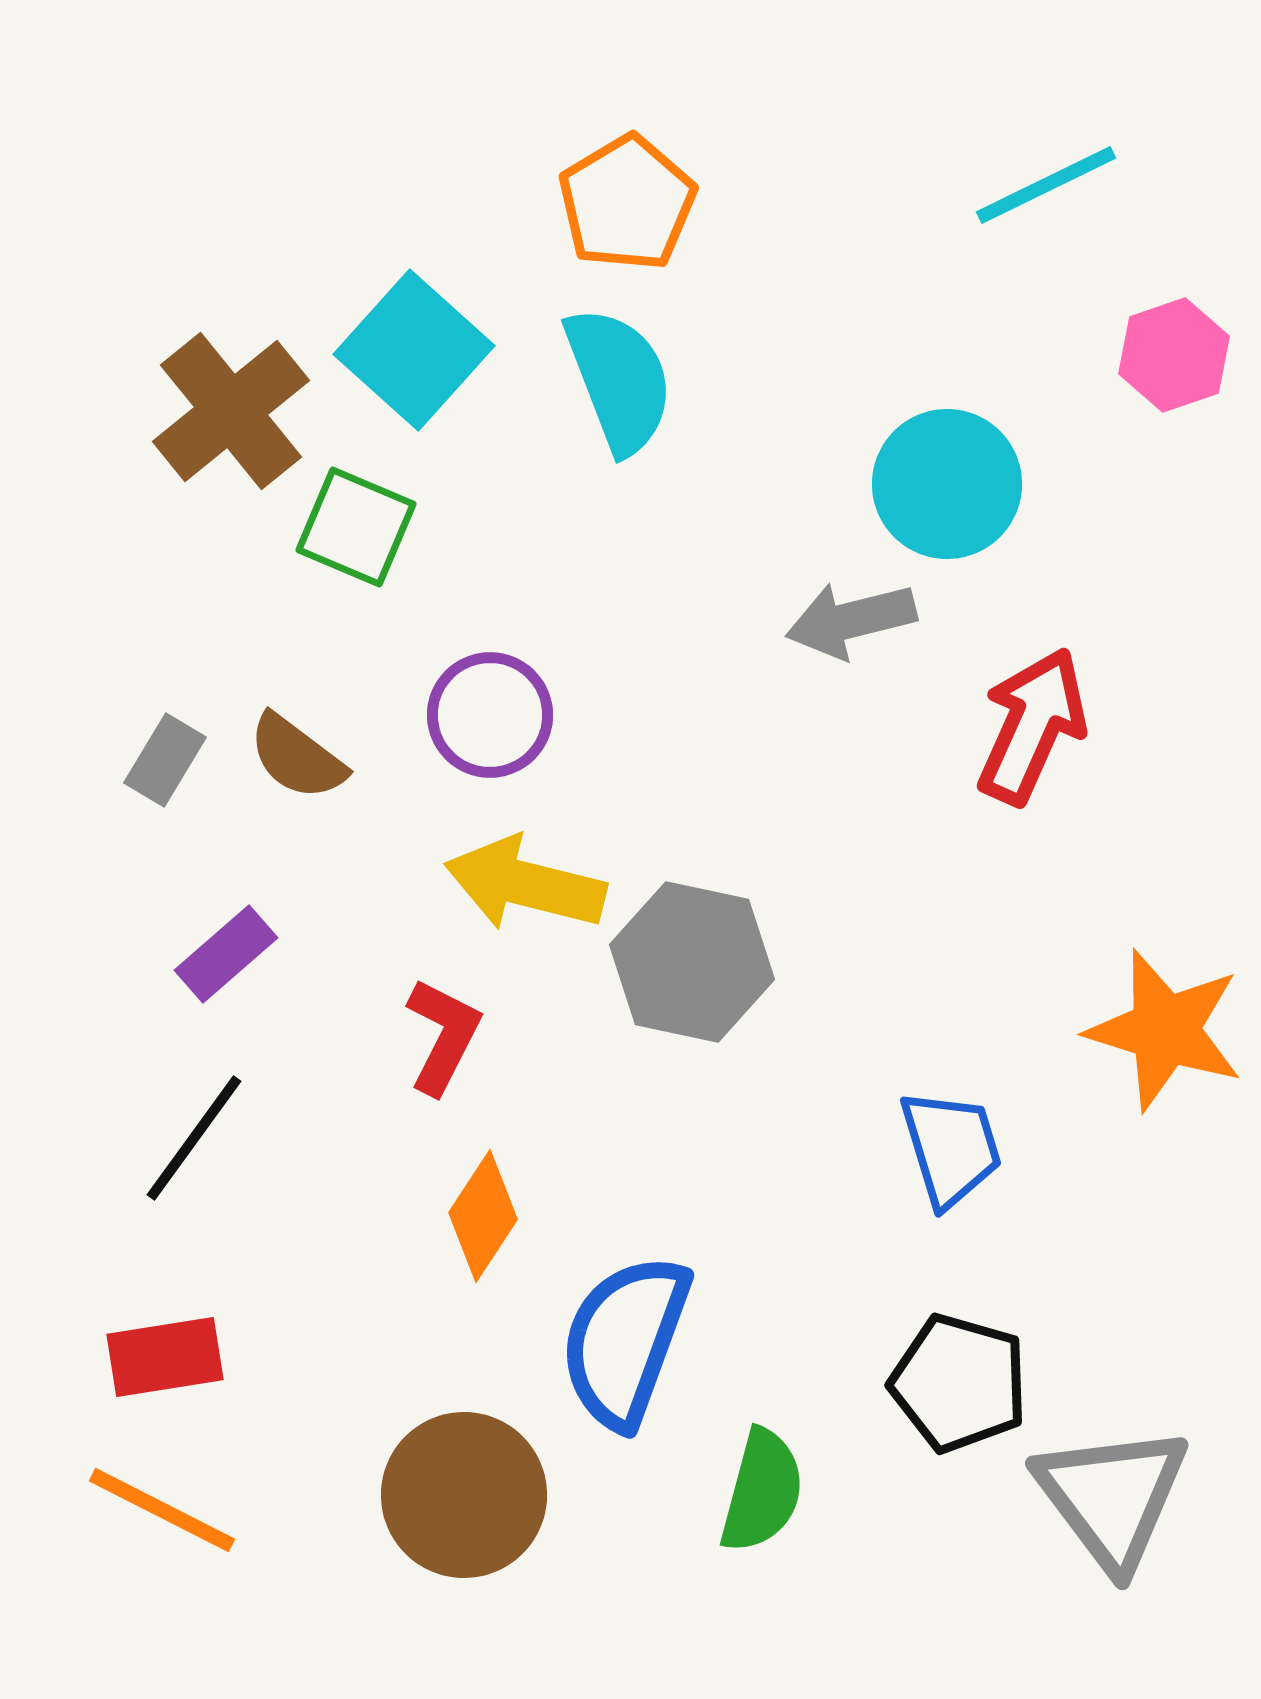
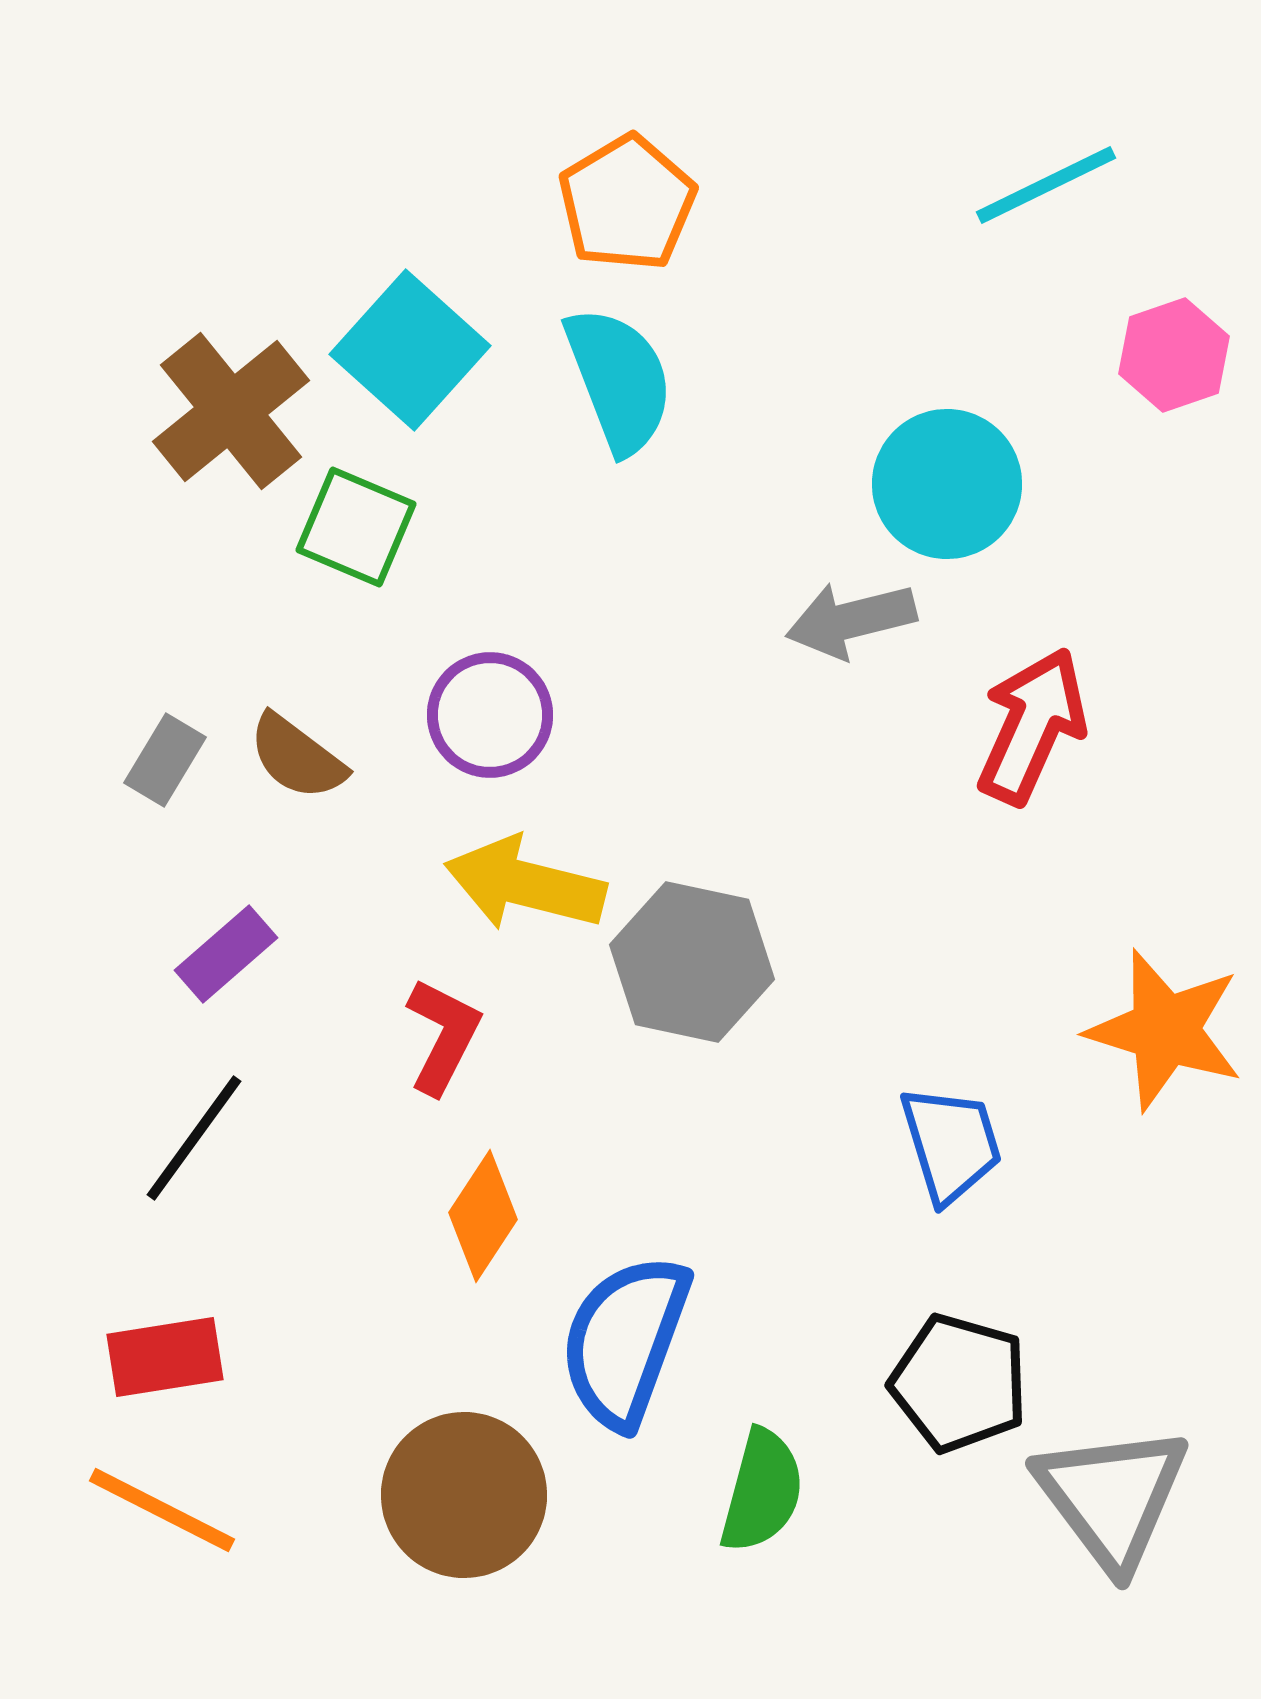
cyan square: moved 4 px left
blue trapezoid: moved 4 px up
